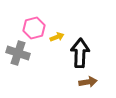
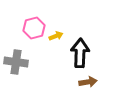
yellow arrow: moved 1 px left, 1 px up
gray cross: moved 2 px left, 9 px down; rotated 10 degrees counterclockwise
